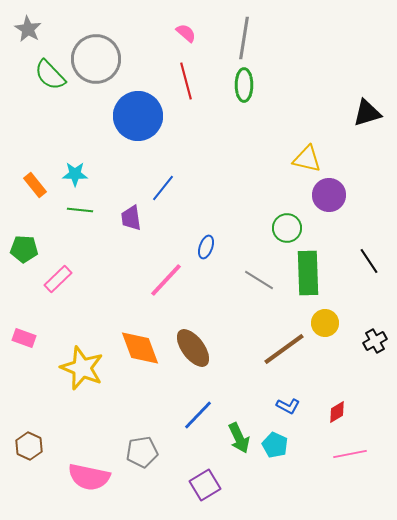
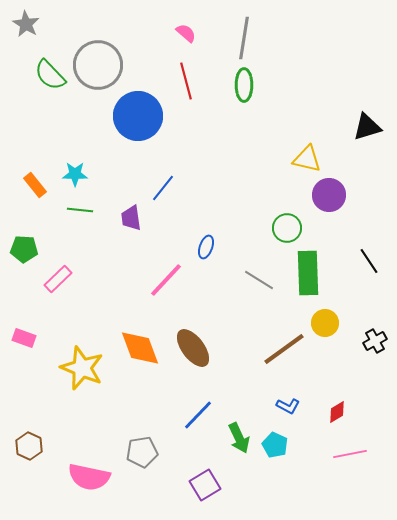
gray star at (28, 29): moved 2 px left, 5 px up
gray circle at (96, 59): moved 2 px right, 6 px down
black triangle at (367, 113): moved 14 px down
